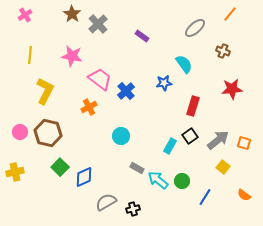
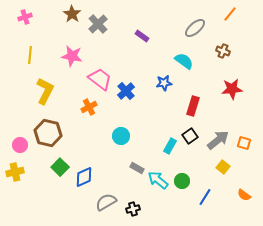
pink cross: moved 2 px down; rotated 16 degrees clockwise
cyan semicircle: moved 3 px up; rotated 18 degrees counterclockwise
pink circle: moved 13 px down
